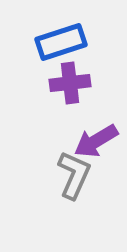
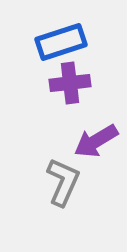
gray L-shape: moved 11 px left, 7 px down
